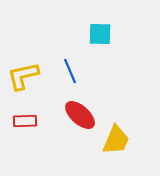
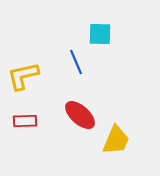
blue line: moved 6 px right, 9 px up
